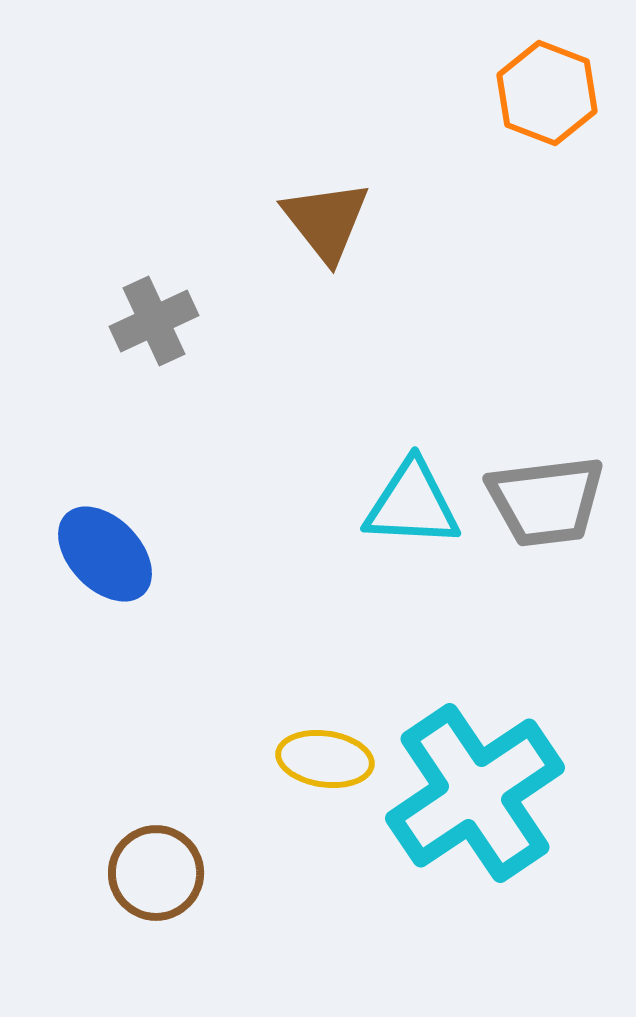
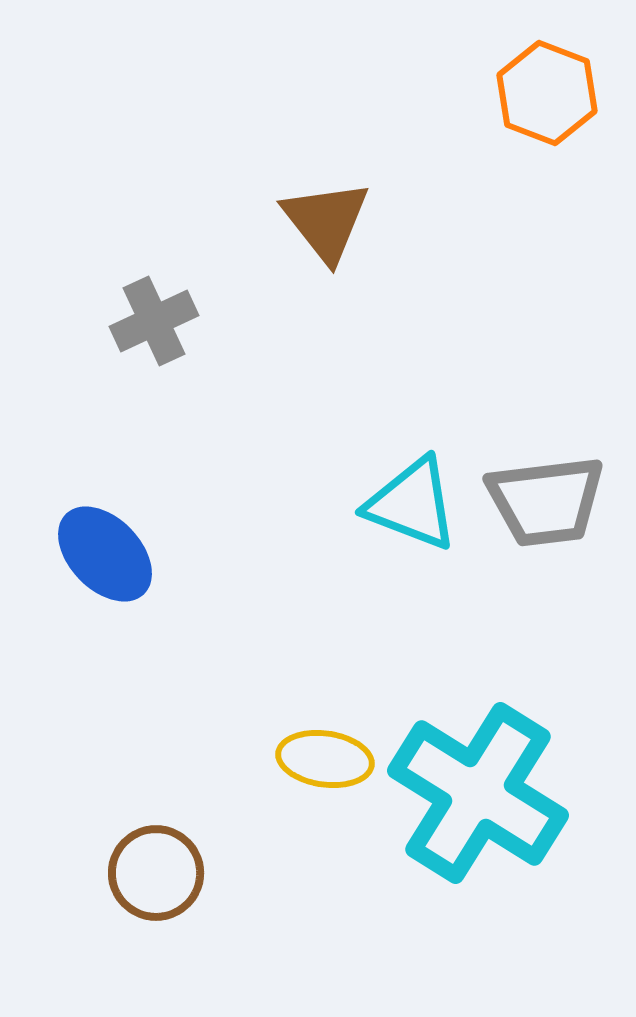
cyan triangle: rotated 18 degrees clockwise
cyan cross: moved 3 px right; rotated 24 degrees counterclockwise
